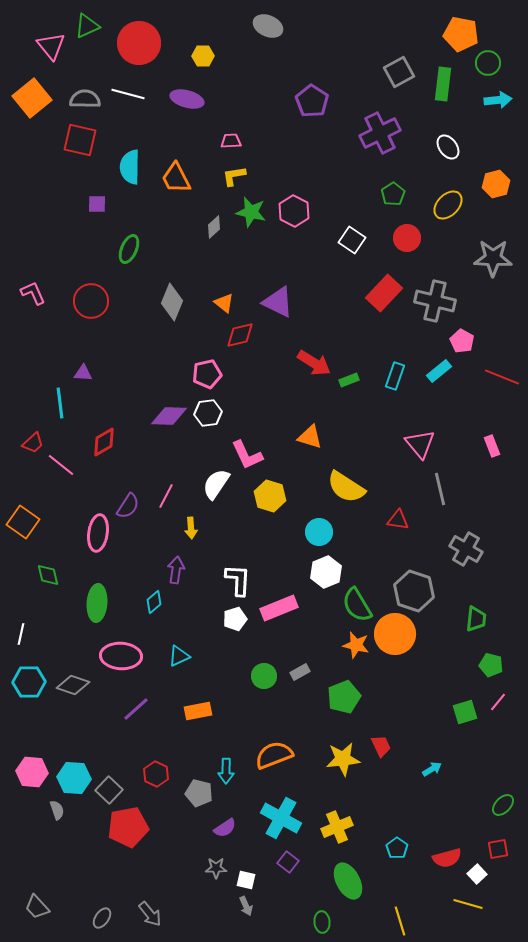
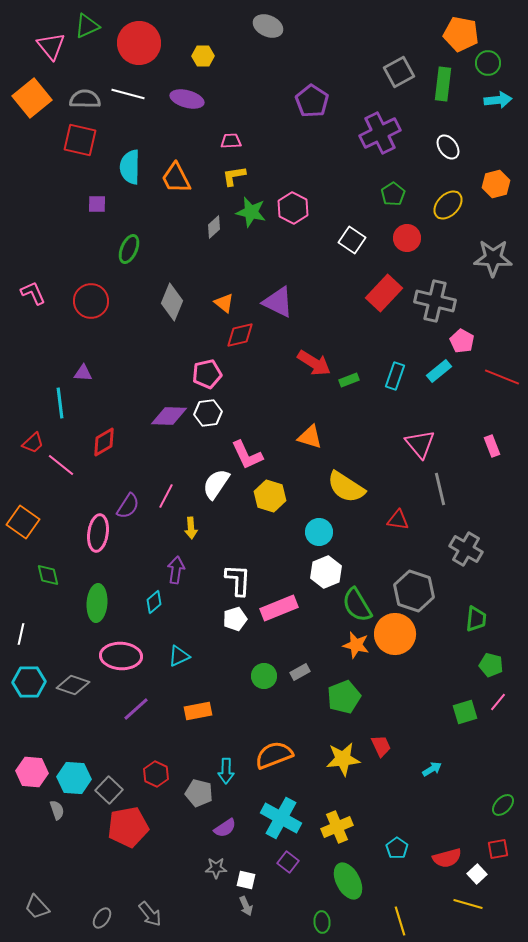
pink hexagon at (294, 211): moved 1 px left, 3 px up
